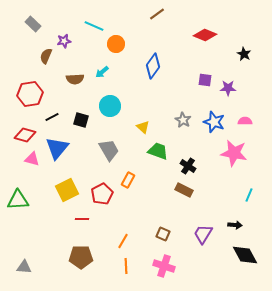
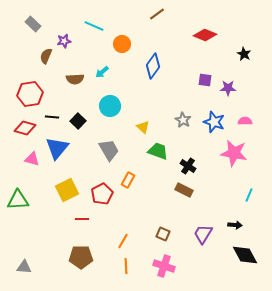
orange circle at (116, 44): moved 6 px right
black line at (52, 117): rotated 32 degrees clockwise
black square at (81, 120): moved 3 px left, 1 px down; rotated 28 degrees clockwise
red diamond at (25, 135): moved 7 px up
